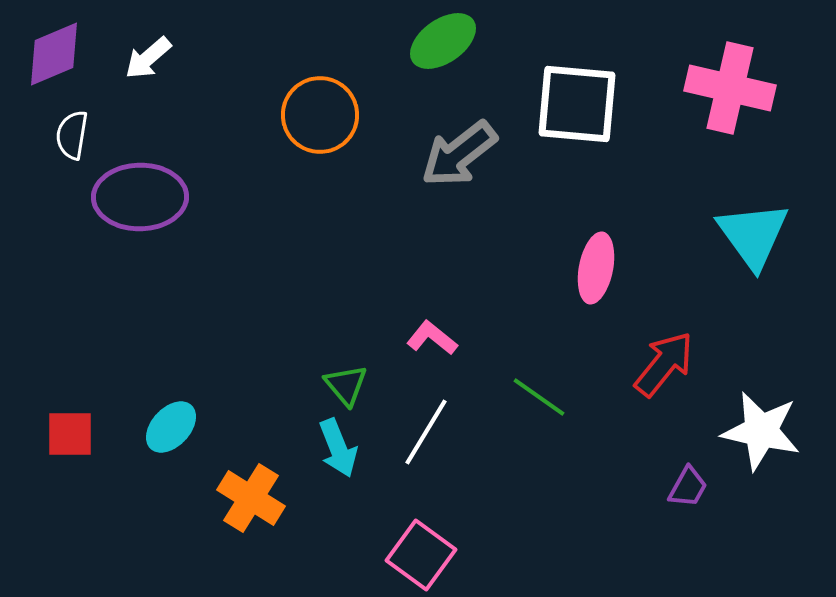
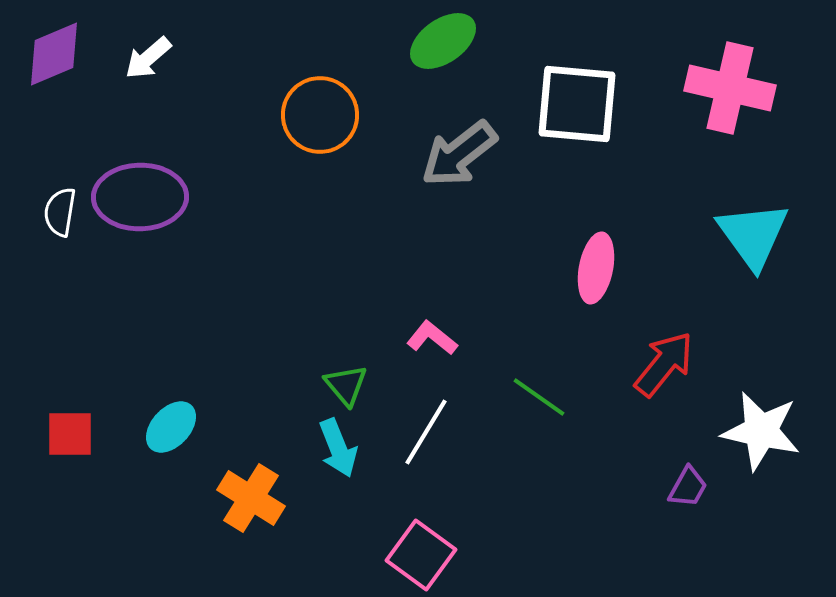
white semicircle: moved 12 px left, 77 px down
